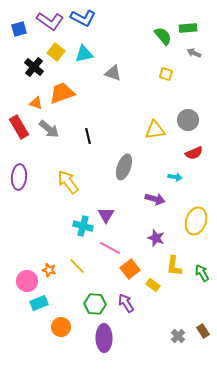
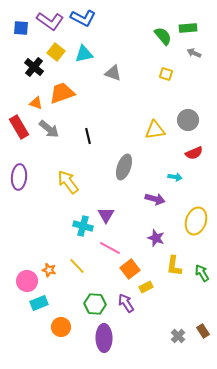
blue square at (19, 29): moved 2 px right, 1 px up; rotated 21 degrees clockwise
yellow rectangle at (153, 285): moved 7 px left, 2 px down; rotated 64 degrees counterclockwise
